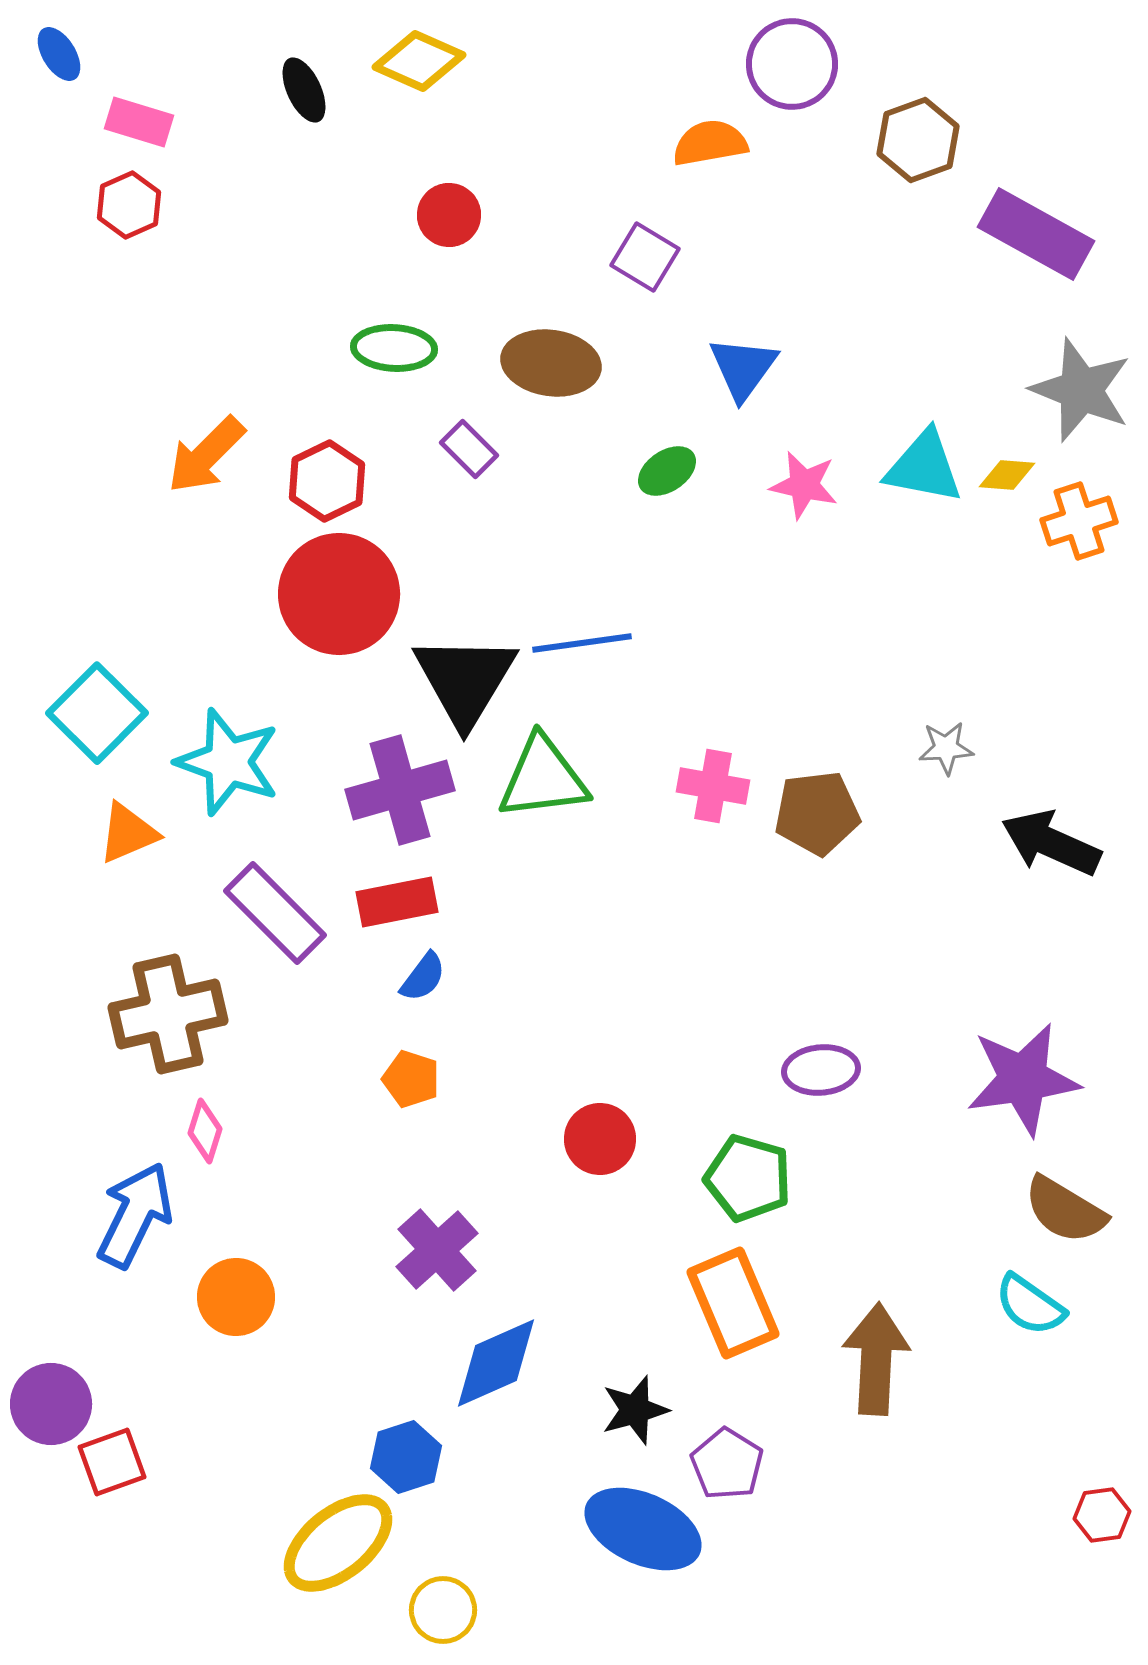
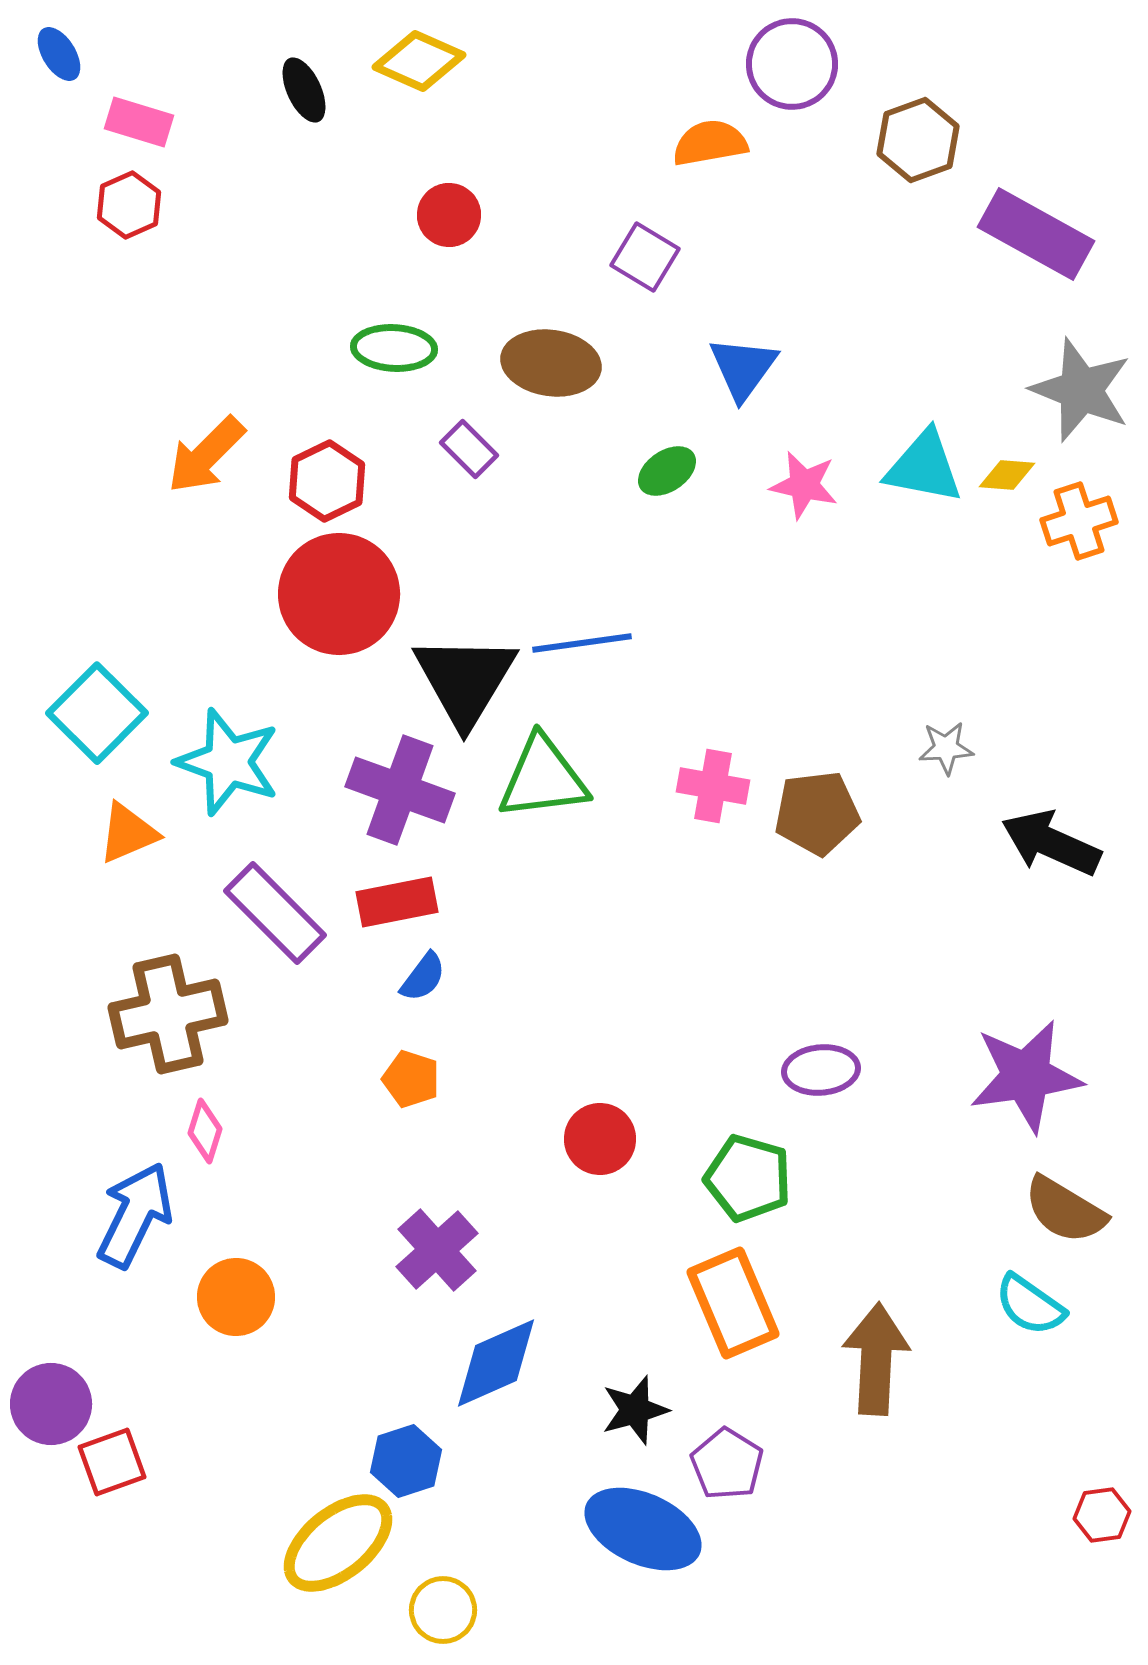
purple cross at (400, 790): rotated 36 degrees clockwise
purple star at (1023, 1079): moved 3 px right, 3 px up
blue hexagon at (406, 1457): moved 4 px down
